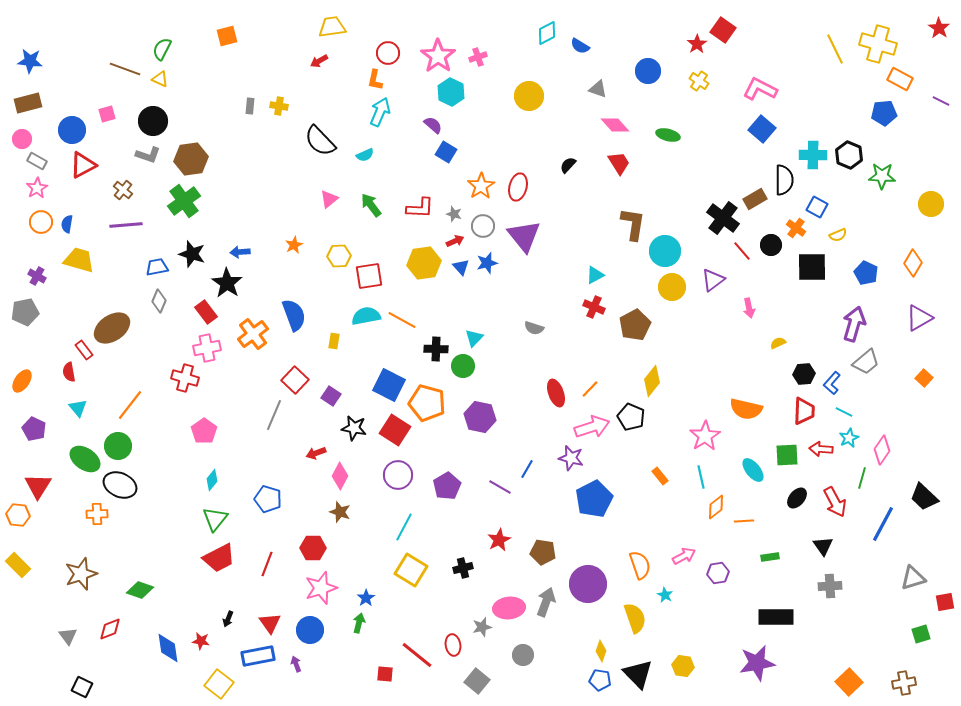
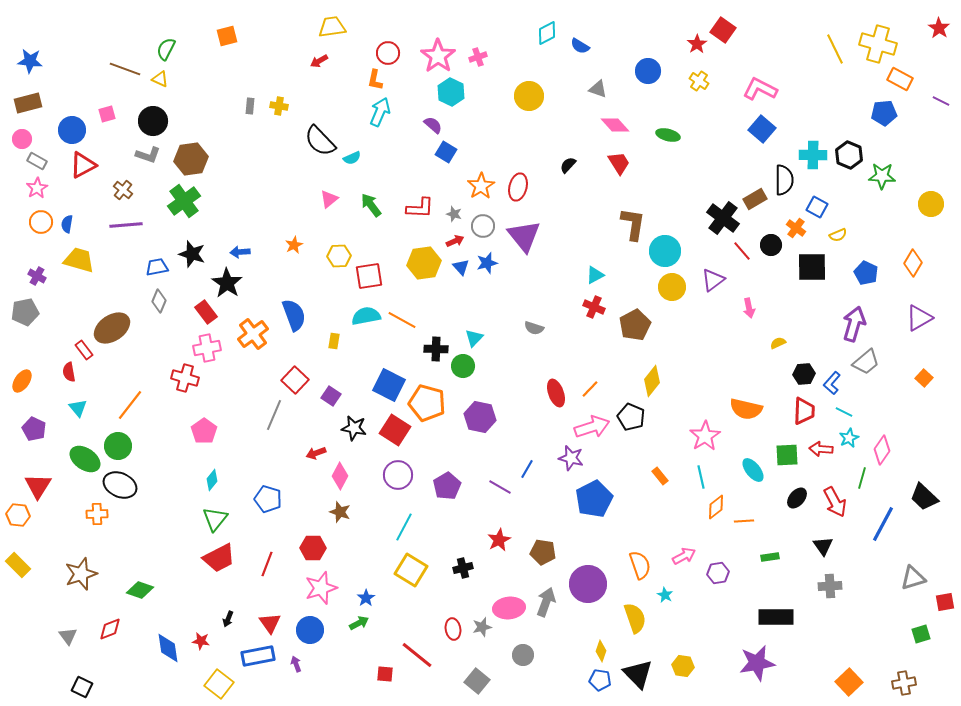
green semicircle at (162, 49): moved 4 px right
cyan semicircle at (365, 155): moved 13 px left, 3 px down
green arrow at (359, 623): rotated 48 degrees clockwise
red ellipse at (453, 645): moved 16 px up
